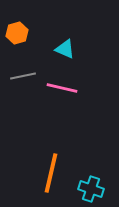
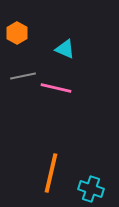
orange hexagon: rotated 15 degrees counterclockwise
pink line: moved 6 px left
